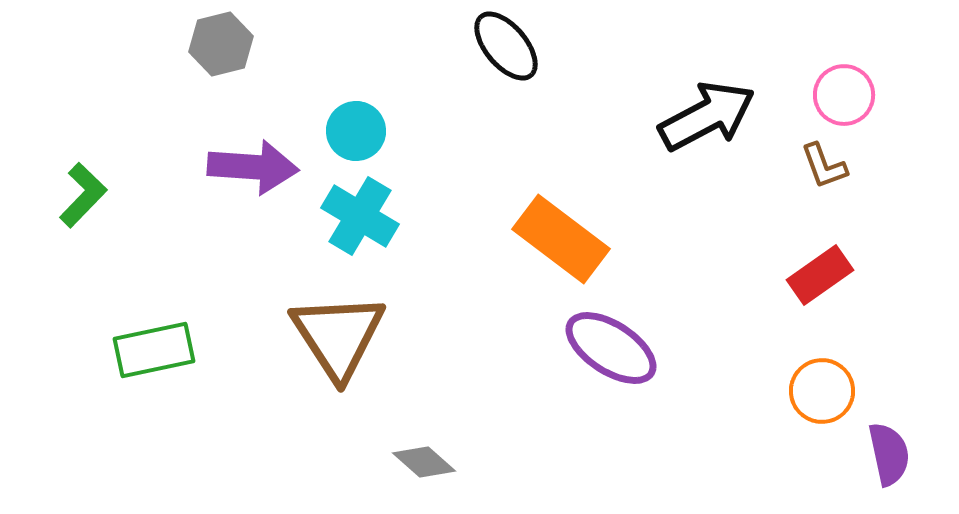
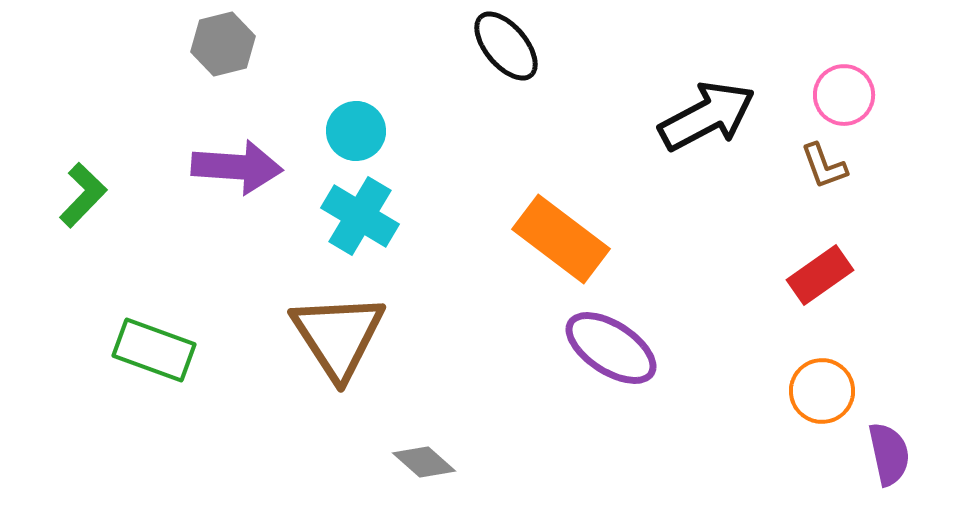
gray hexagon: moved 2 px right
purple arrow: moved 16 px left
green rectangle: rotated 32 degrees clockwise
